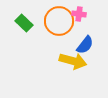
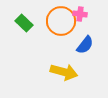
pink cross: moved 1 px right
orange circle: moved 2 px right
yellow arrow: moved 9 px left, 11 px down
